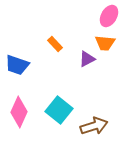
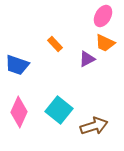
pink ellipse: moved 6 px left
orange trapezoid: rotated 20 degrees clockwise
